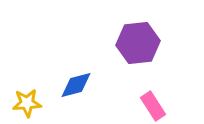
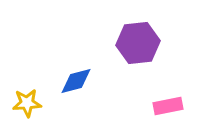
blue diamond: moved 4 px up
pink rectangle: moved 15 px right; rotated 68 degrees counterclockwise
